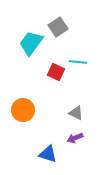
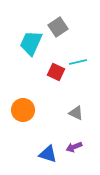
cyan trapezoid: rotated 12 degrees counterclockwise
cyan line: rotated 18 degrees counterclockwise
purple arrow: moved 1 px left, 9 px down
